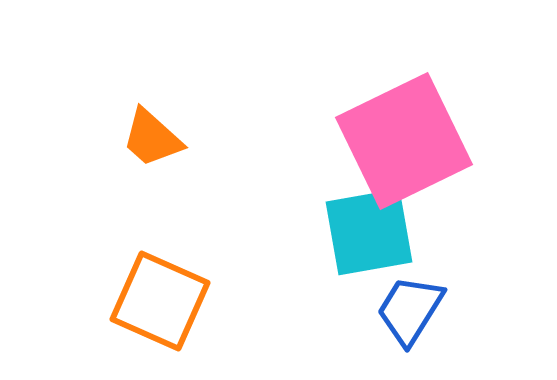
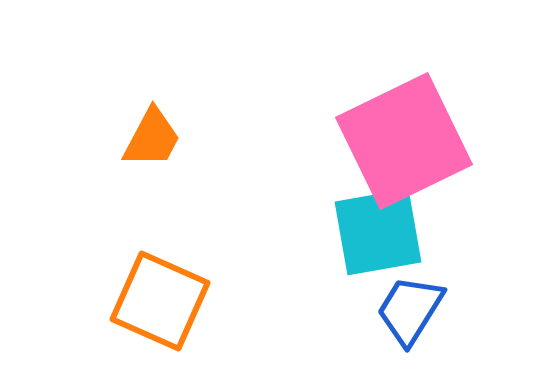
orange trapezoid: rotated 104 degrees counterclockwise
cyan square: moved 9 px right
